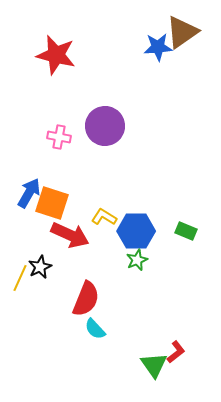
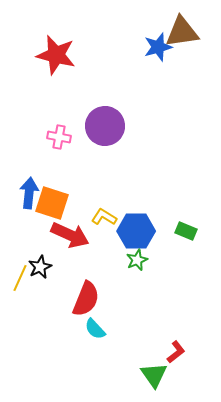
brown triangle: rotated 27 degrees clockwise
blue star: rotated 12 degrees counterclockwise
blue arrow: rotated 24 degrees counterclockwise
green triangle: moved 10 px down
